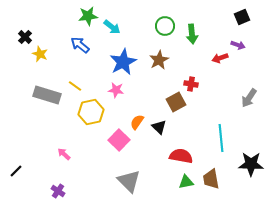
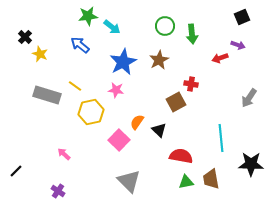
black triangle: moved 3 px down
